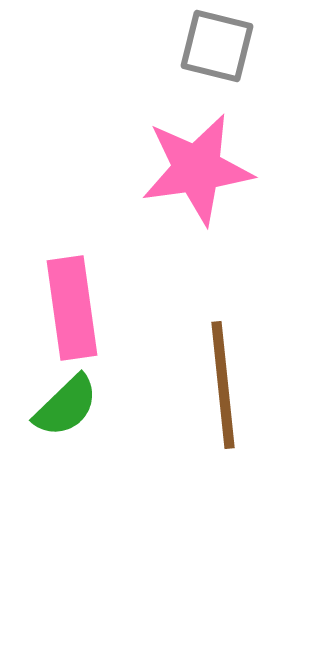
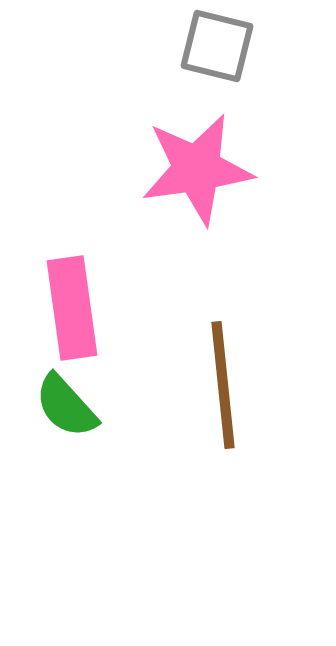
green semicircle: rotated 92 degrees clockwise
